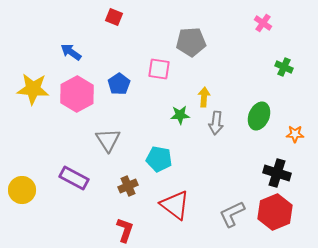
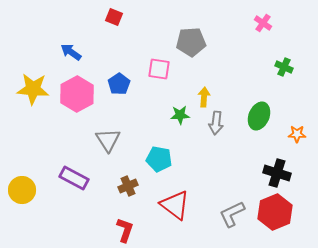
orange star: moved 2 px right
